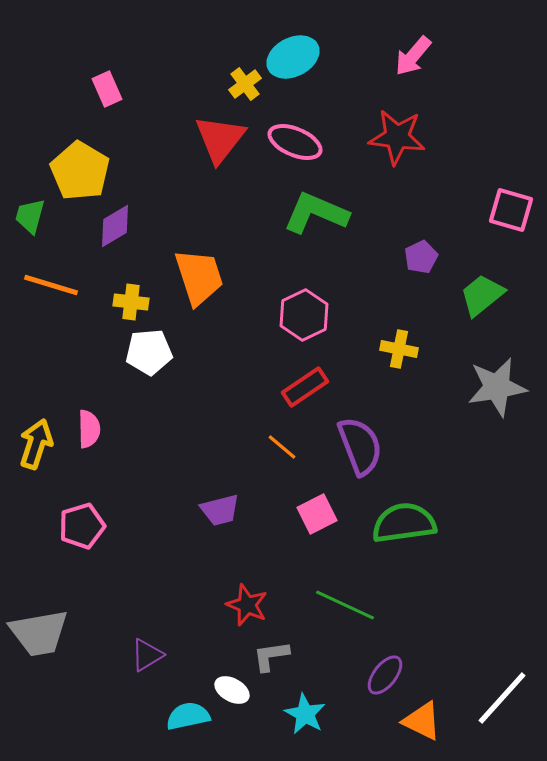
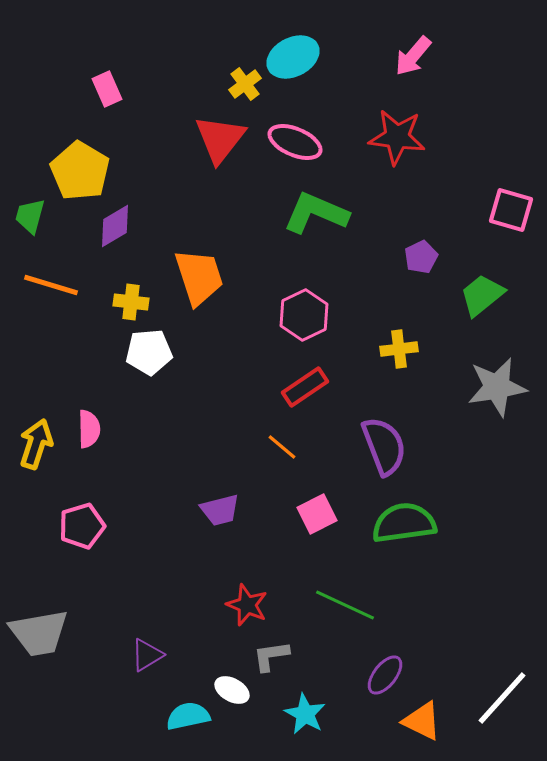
yellow cross at (399, 349): rotated 18 degrees counterclockwise
purple semicircle at (360, 446): moved 24 px right
